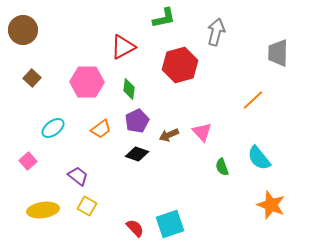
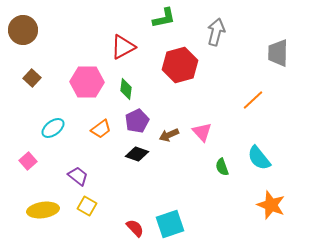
green diamond: moved 3 px left
